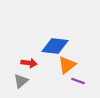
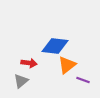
purple line: moved 5 px right, 1 px up
